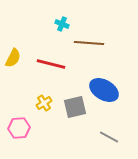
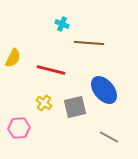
red line: moved 6 px down
blue ellipse: rotated 20 degrees clockwise
yellow cross: rotated 21 degrees counterclockwise
